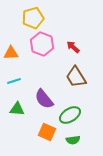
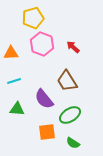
brown trapezoid: moved 9 px left, 4 px down
orange square: rotated 30 degrees counterclockwise
green semicircle: moved 3 px down; rotated 40 degrees clockwise
